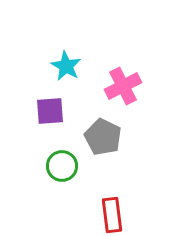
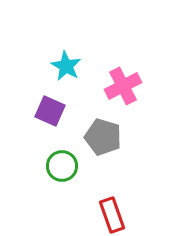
purple square: rotated 28 degrees clockwise
gray pentagon: rotated 9 degrees counterclockwise
red rectangle: rotated 12 degrees counterclockwise
